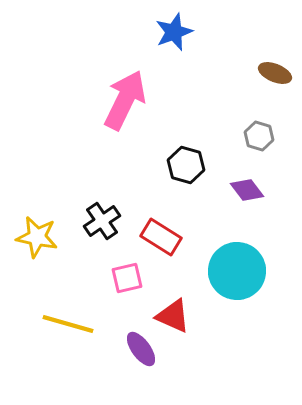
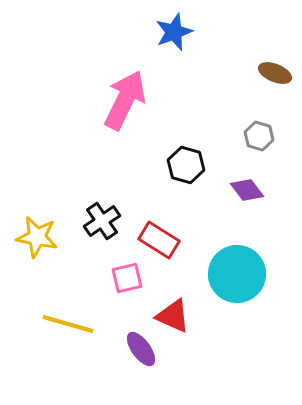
red rectangle: moved 2 px left, 3 px down
cyan circle: moved 3 px down
